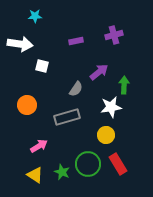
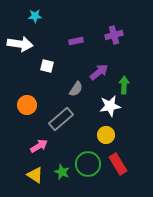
white square: moved 5 px right
white star: moved 1 px left, 1 px up
gray rectangle: moved 6 px left, 2 px down; rotated 25 degrees counterclockwise
